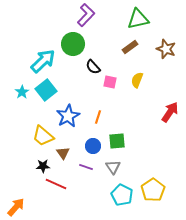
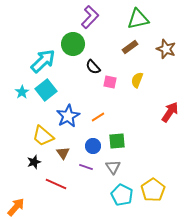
purple L-shape: moved 4 px right, 2 px down
orange line: rotated 40 degrees clockwise
black star: moved 9 px left, 4 px up; rotated 16 degrees counterclockwise
